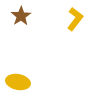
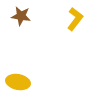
brown star: rotated 30 degrees counterclockwise
